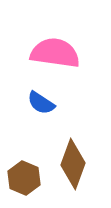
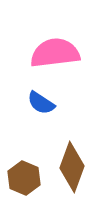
pink semicircle: rotated 15 degrees counterclockwise
brown diamond: moved 1 px left, 3 px down
